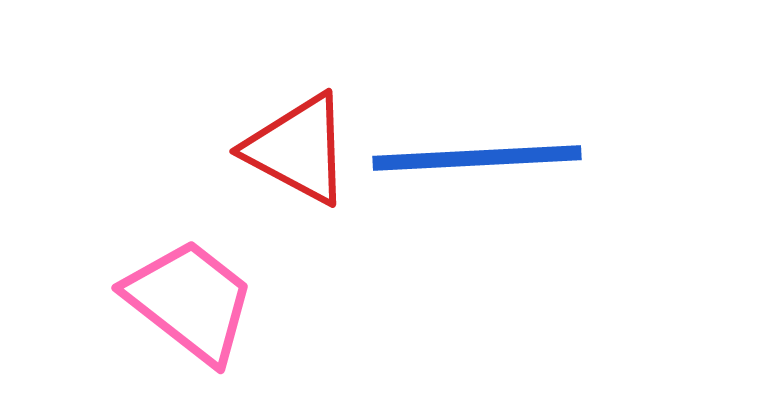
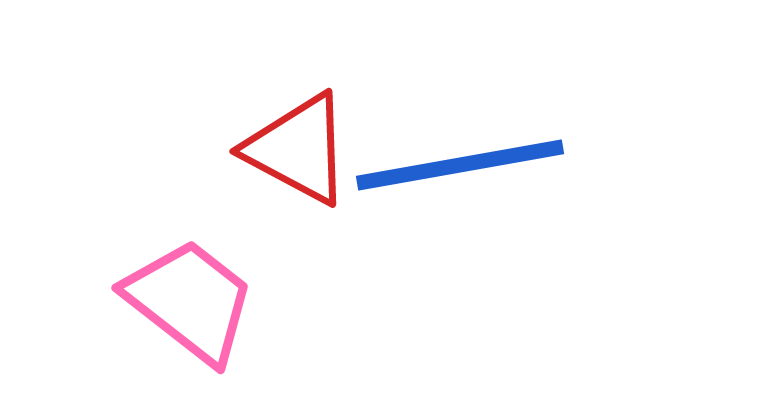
blue line: moved 17 px left, 7 px down; rotated 7 degrees counterclockwise
